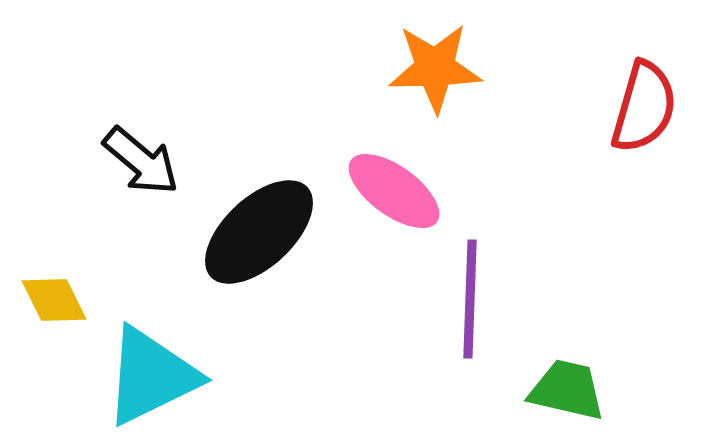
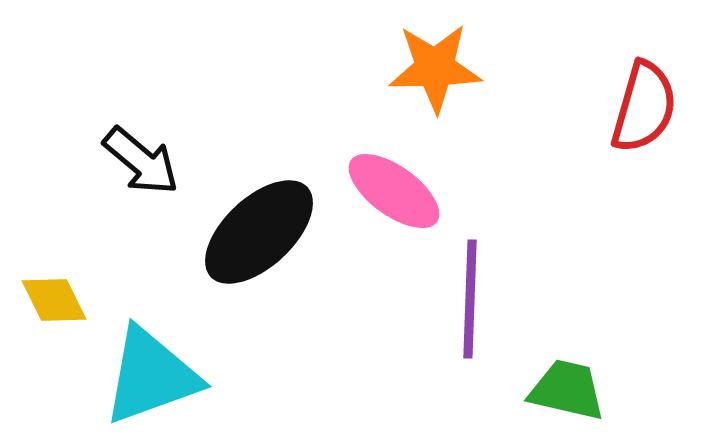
cyan triangle: rotated 6 degrees clockwise
